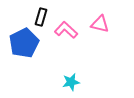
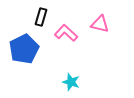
pink L-shape: moved 3 px down
blue pentagon: moved 6 px down
cyan star: rotated 30 degrees clockwise
